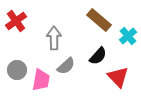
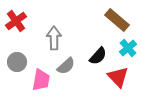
brown rectangle: moved 18 px right
cyan cross: moved 12 px down
gray circle: moved 8 px up
